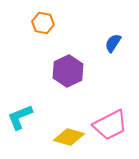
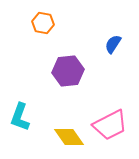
blue semicircle: moved 1 px down
purple hexagon: rotated 20 degrees clockwise
cyan L-shape: rotated 48 degrees counterclockwise
yellow diamond: rotated 40 degrees clockwise
